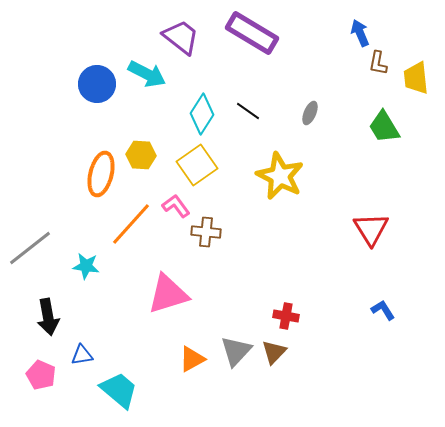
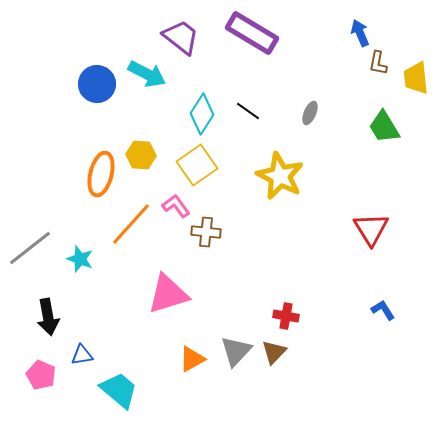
cyan star: moved 6 px left, 7 px up; rotated 12 degrees clockwise
